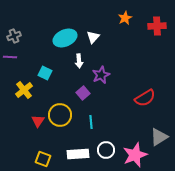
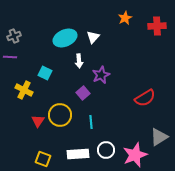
yellow cross: rotated 24 degrees counterclockwise
